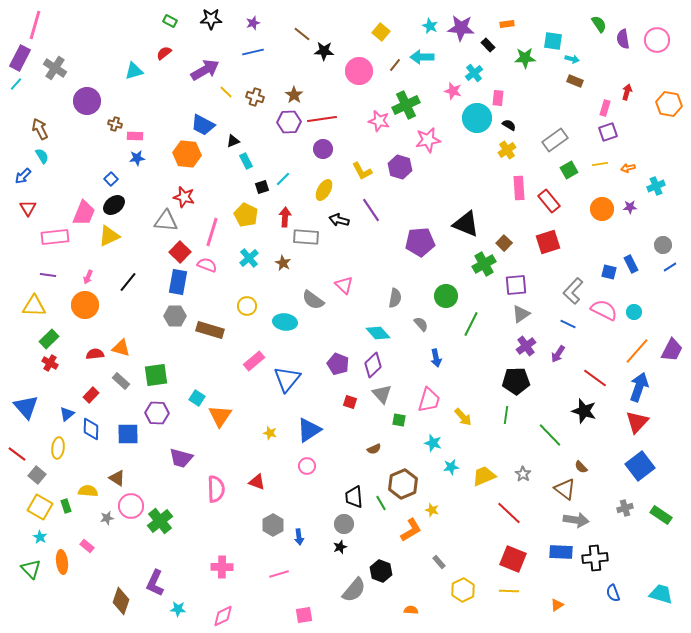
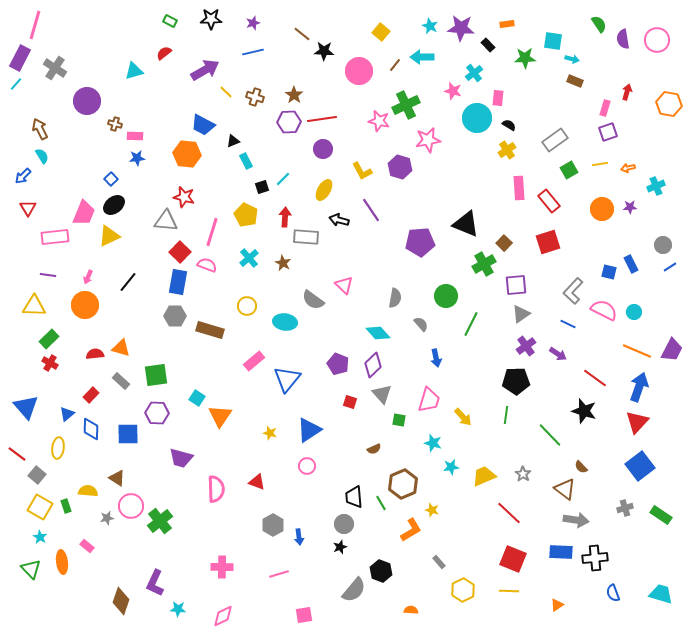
orange line at (637, 351): rotated 72 degrees clockwise
purple arrow at (558, 354): rotated 90 degrees counterclockwise
